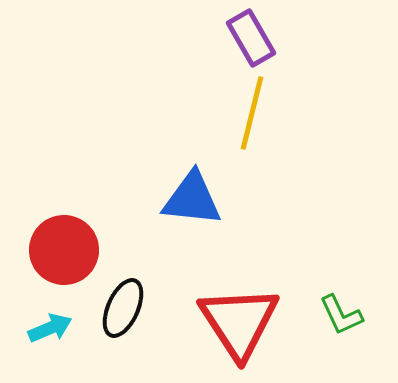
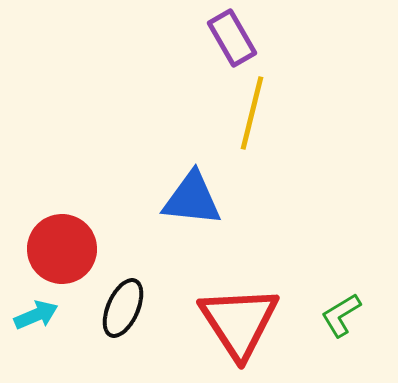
purple rectangle: moved 19 px left
red circle: moved 2 px left, 1 px up
green L-shape: rotated 84 degrees clockwise
cyan arrow: moved 14 px left, 13 px up
